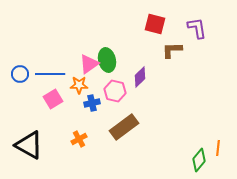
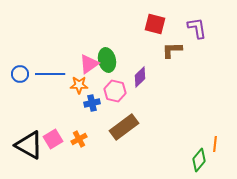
pink square: moved 40 px down
orange line: moved 3 px left, 4 px up
